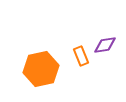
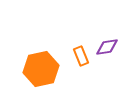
purple diamond: moved 2 px right, 2 px down
